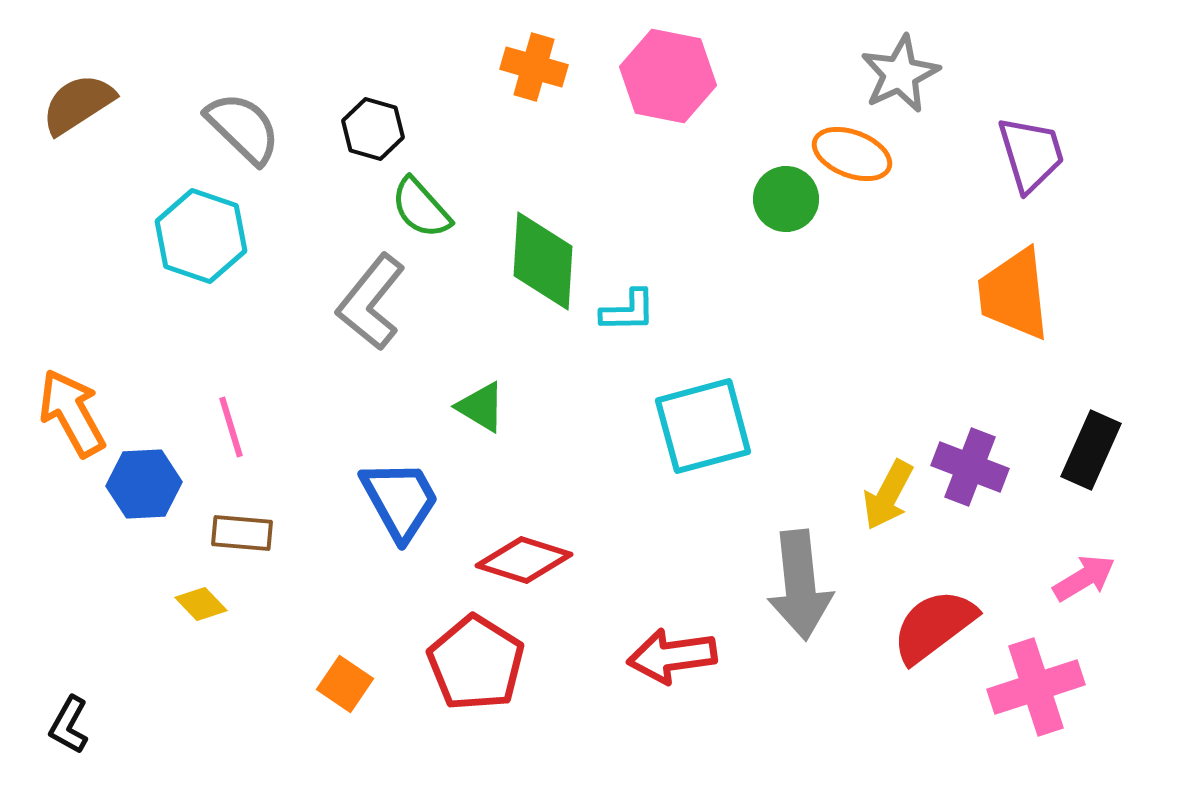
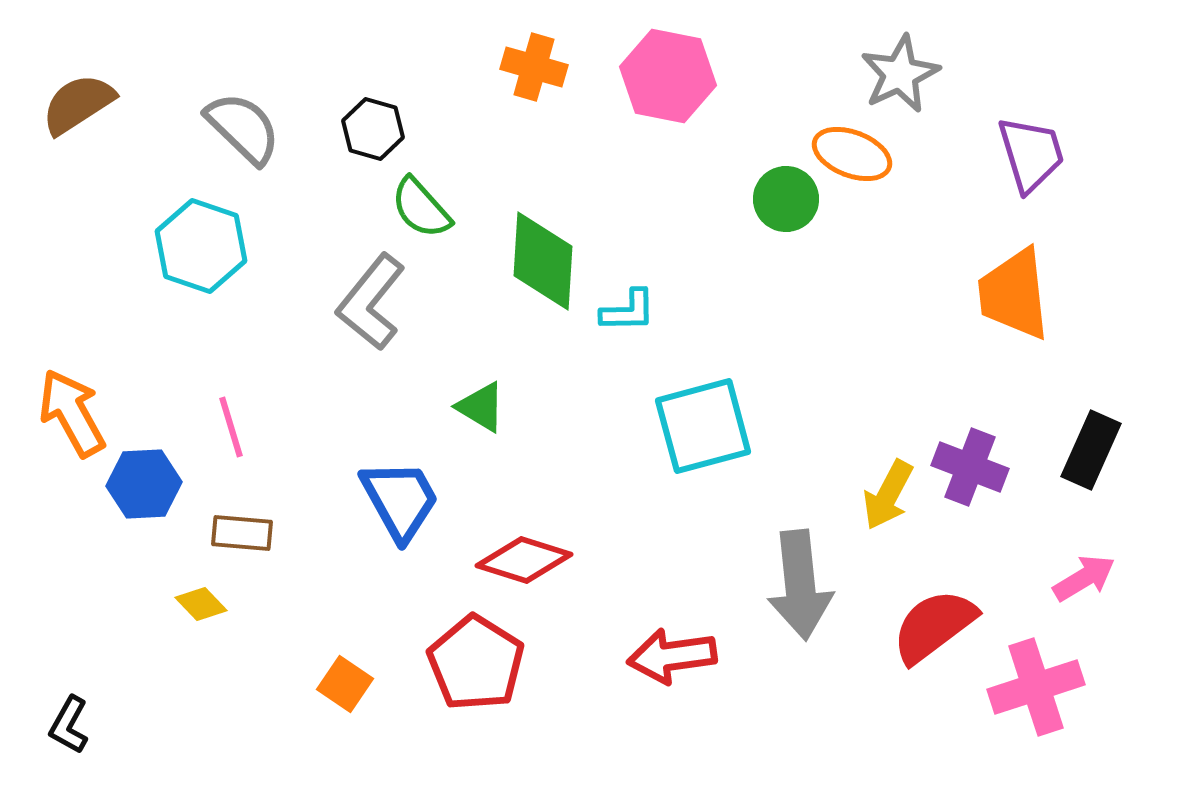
cyan hexagon: moved 10 px down
